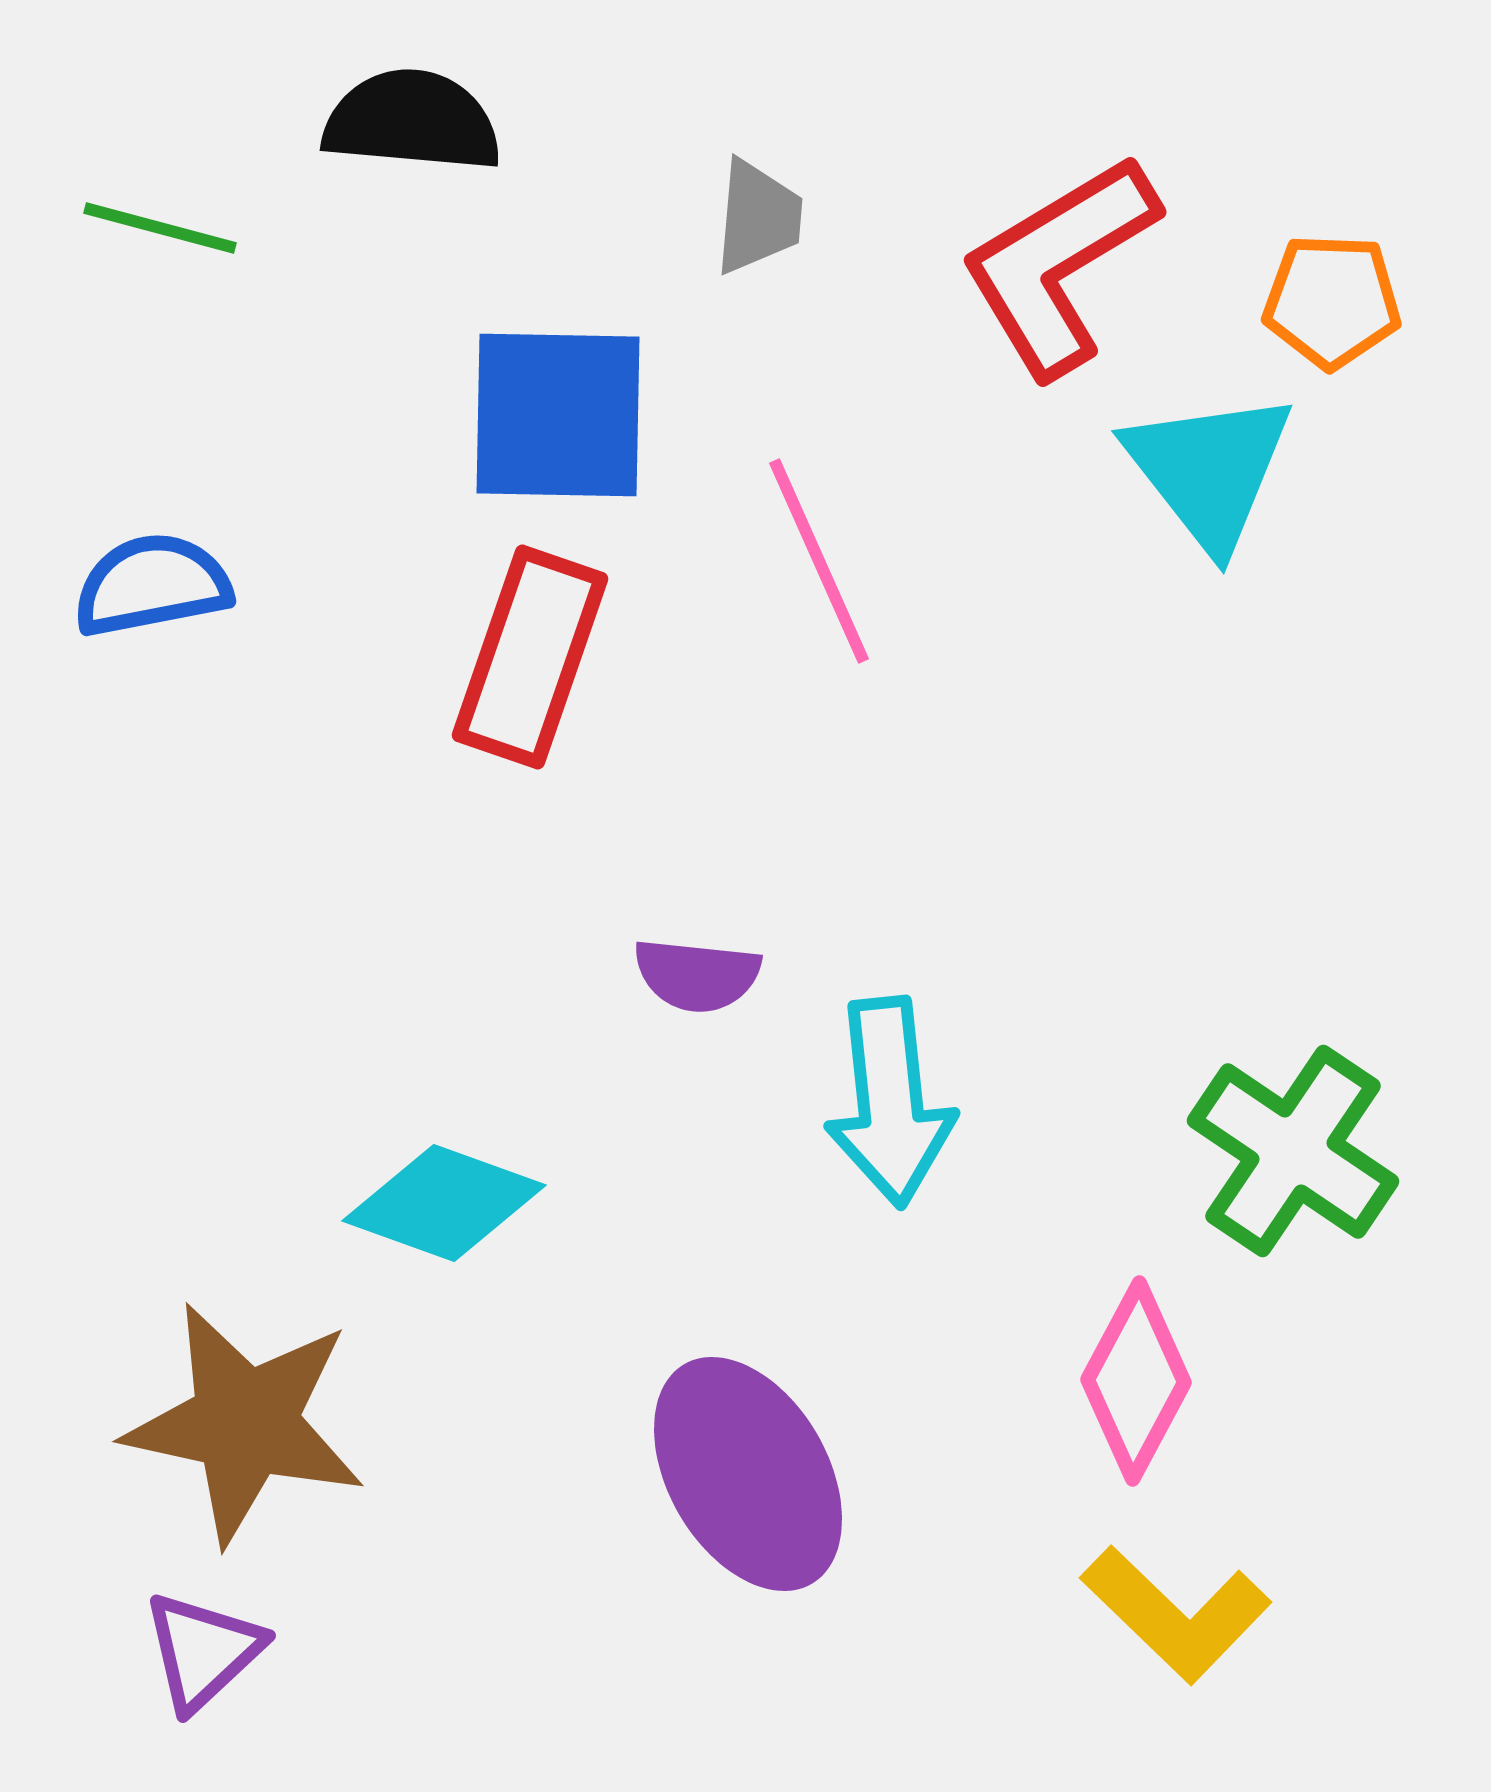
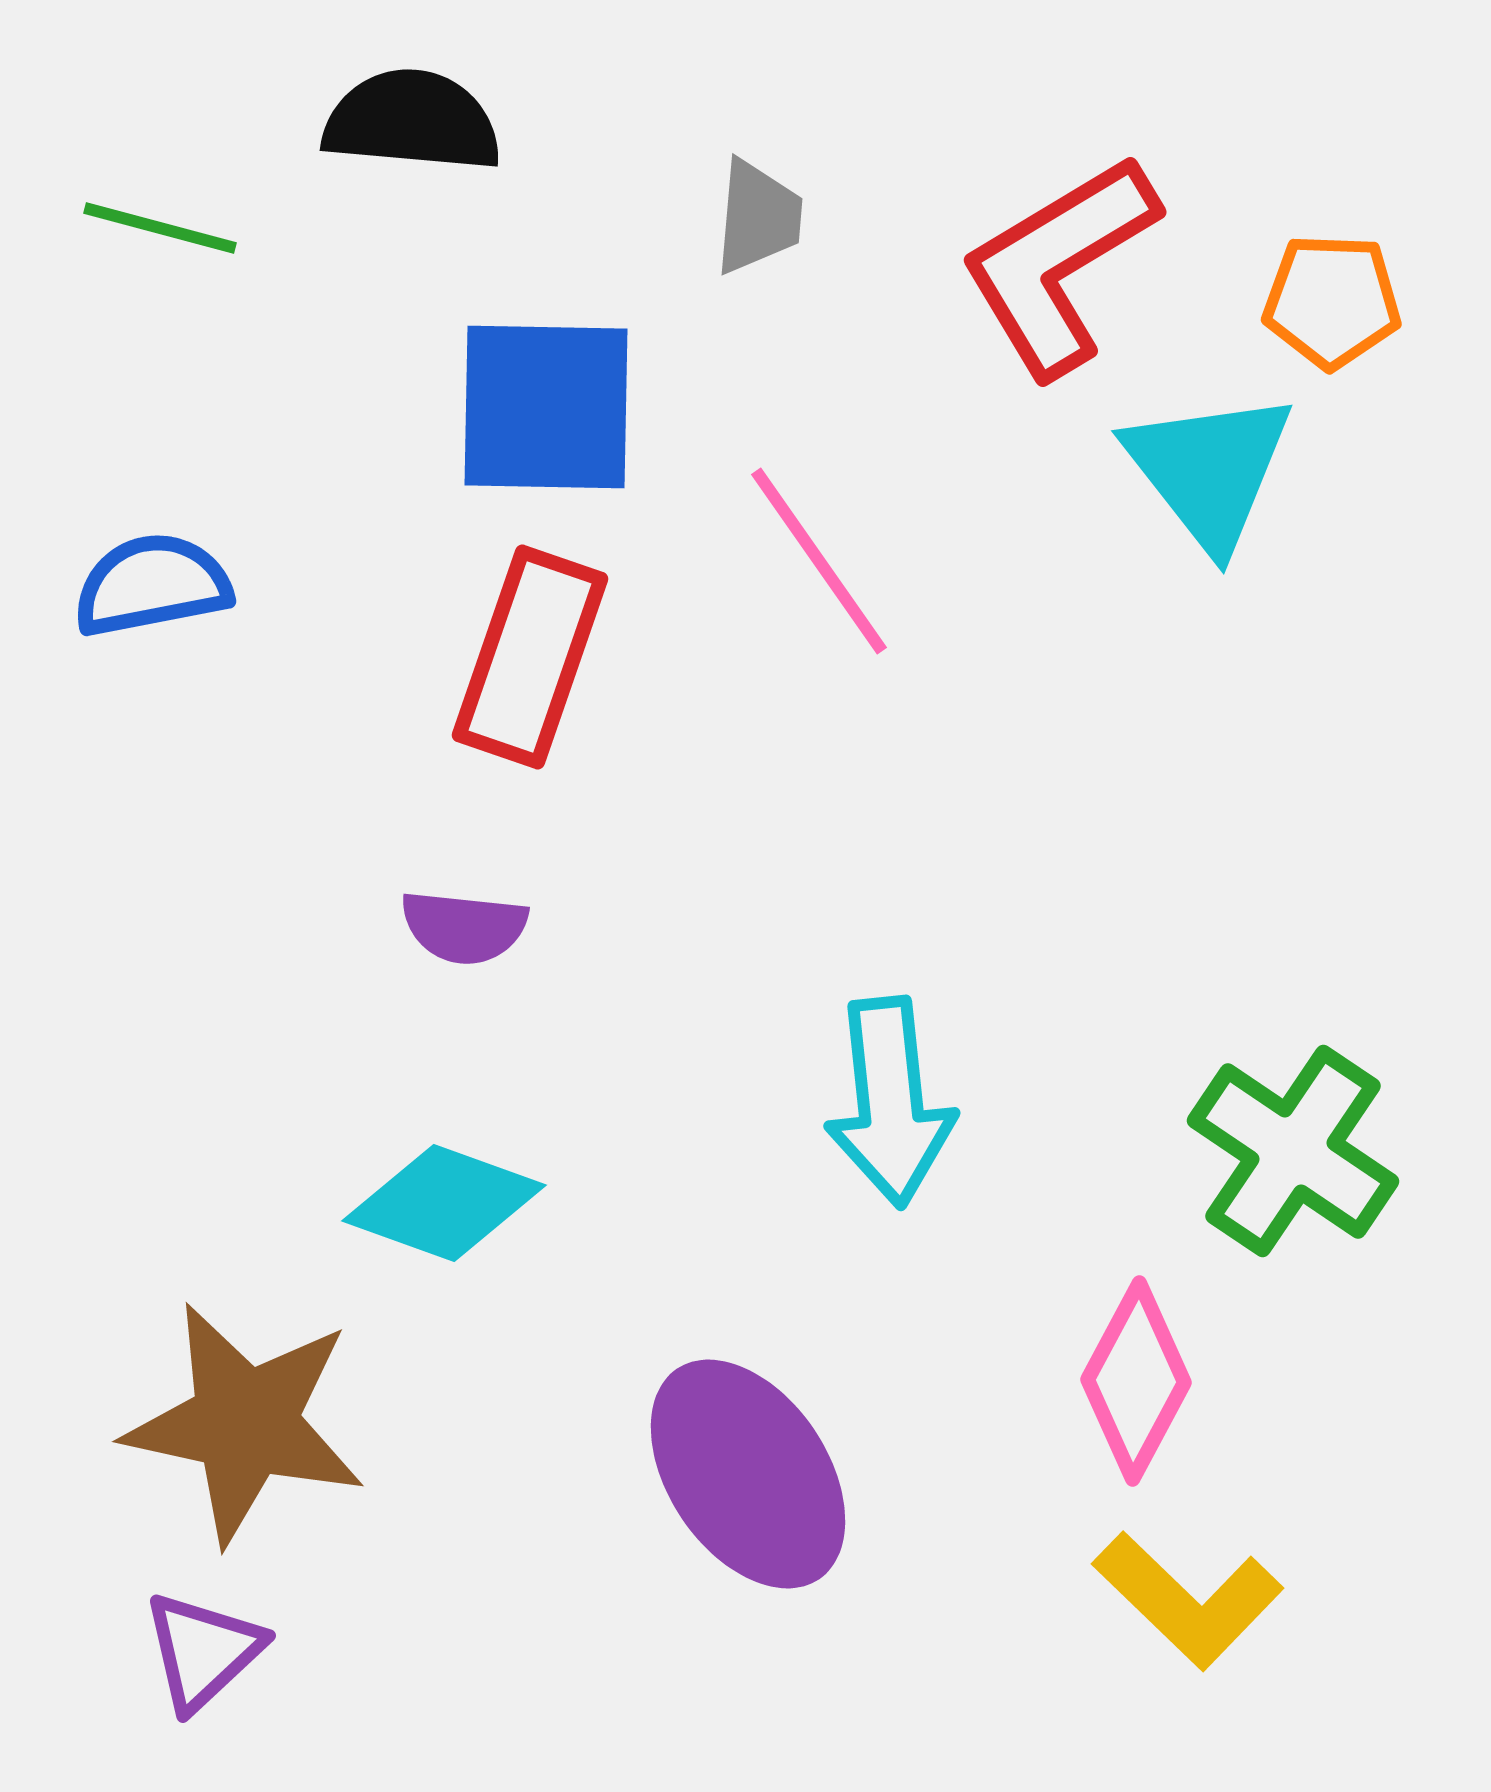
blue square: moved 12 px left, 8 px up
pink line: rotated 11 degrees counterclockwise
purple semicircle: moved 233 px left, 48 px up
purple ellipse: rotated 4 degrees counterclockwise
yellow L-shape: moved 12 px right, 14 px up
